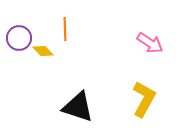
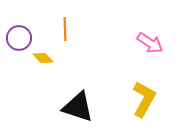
yellow diamond: moved 7 px down
